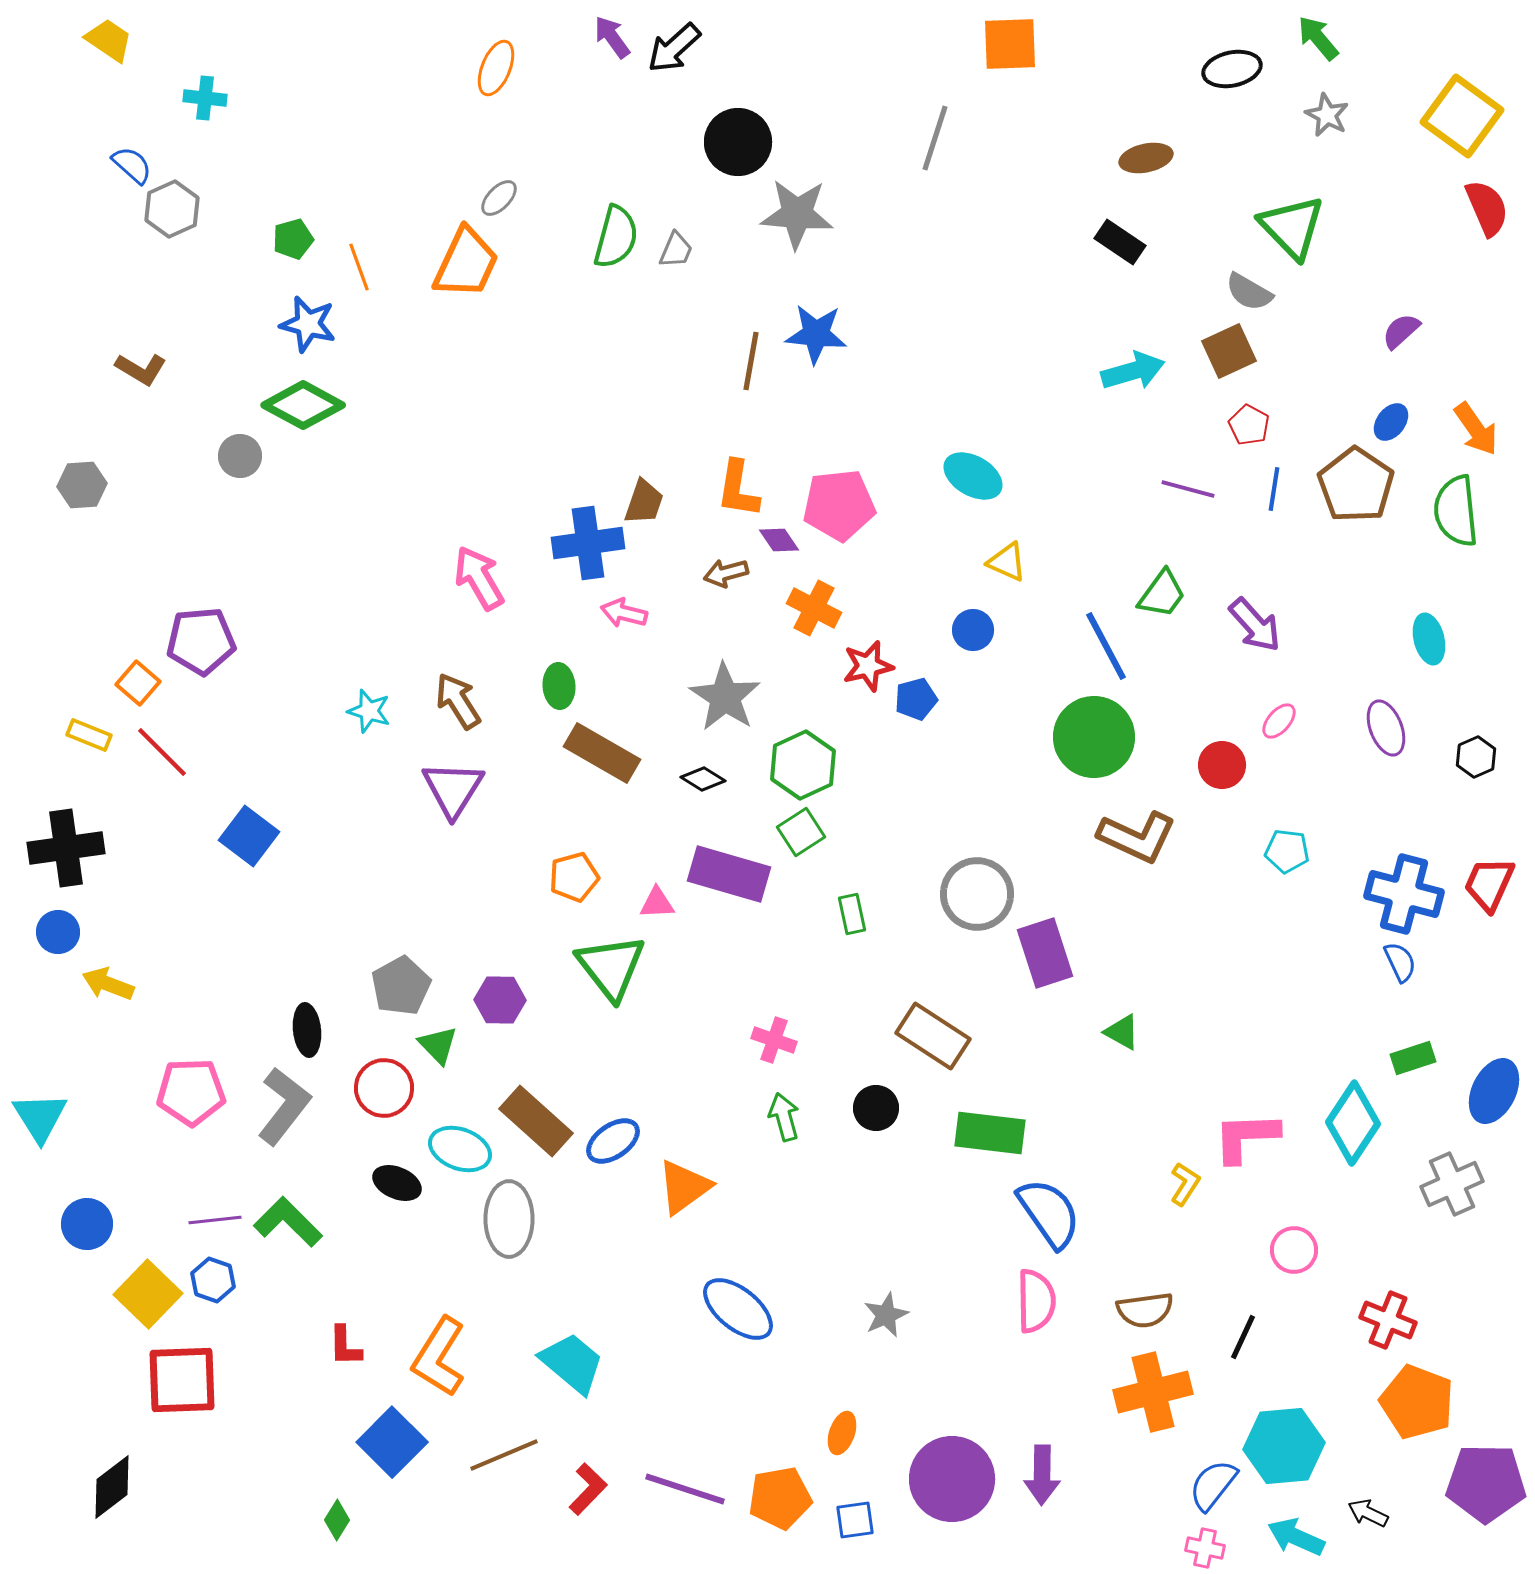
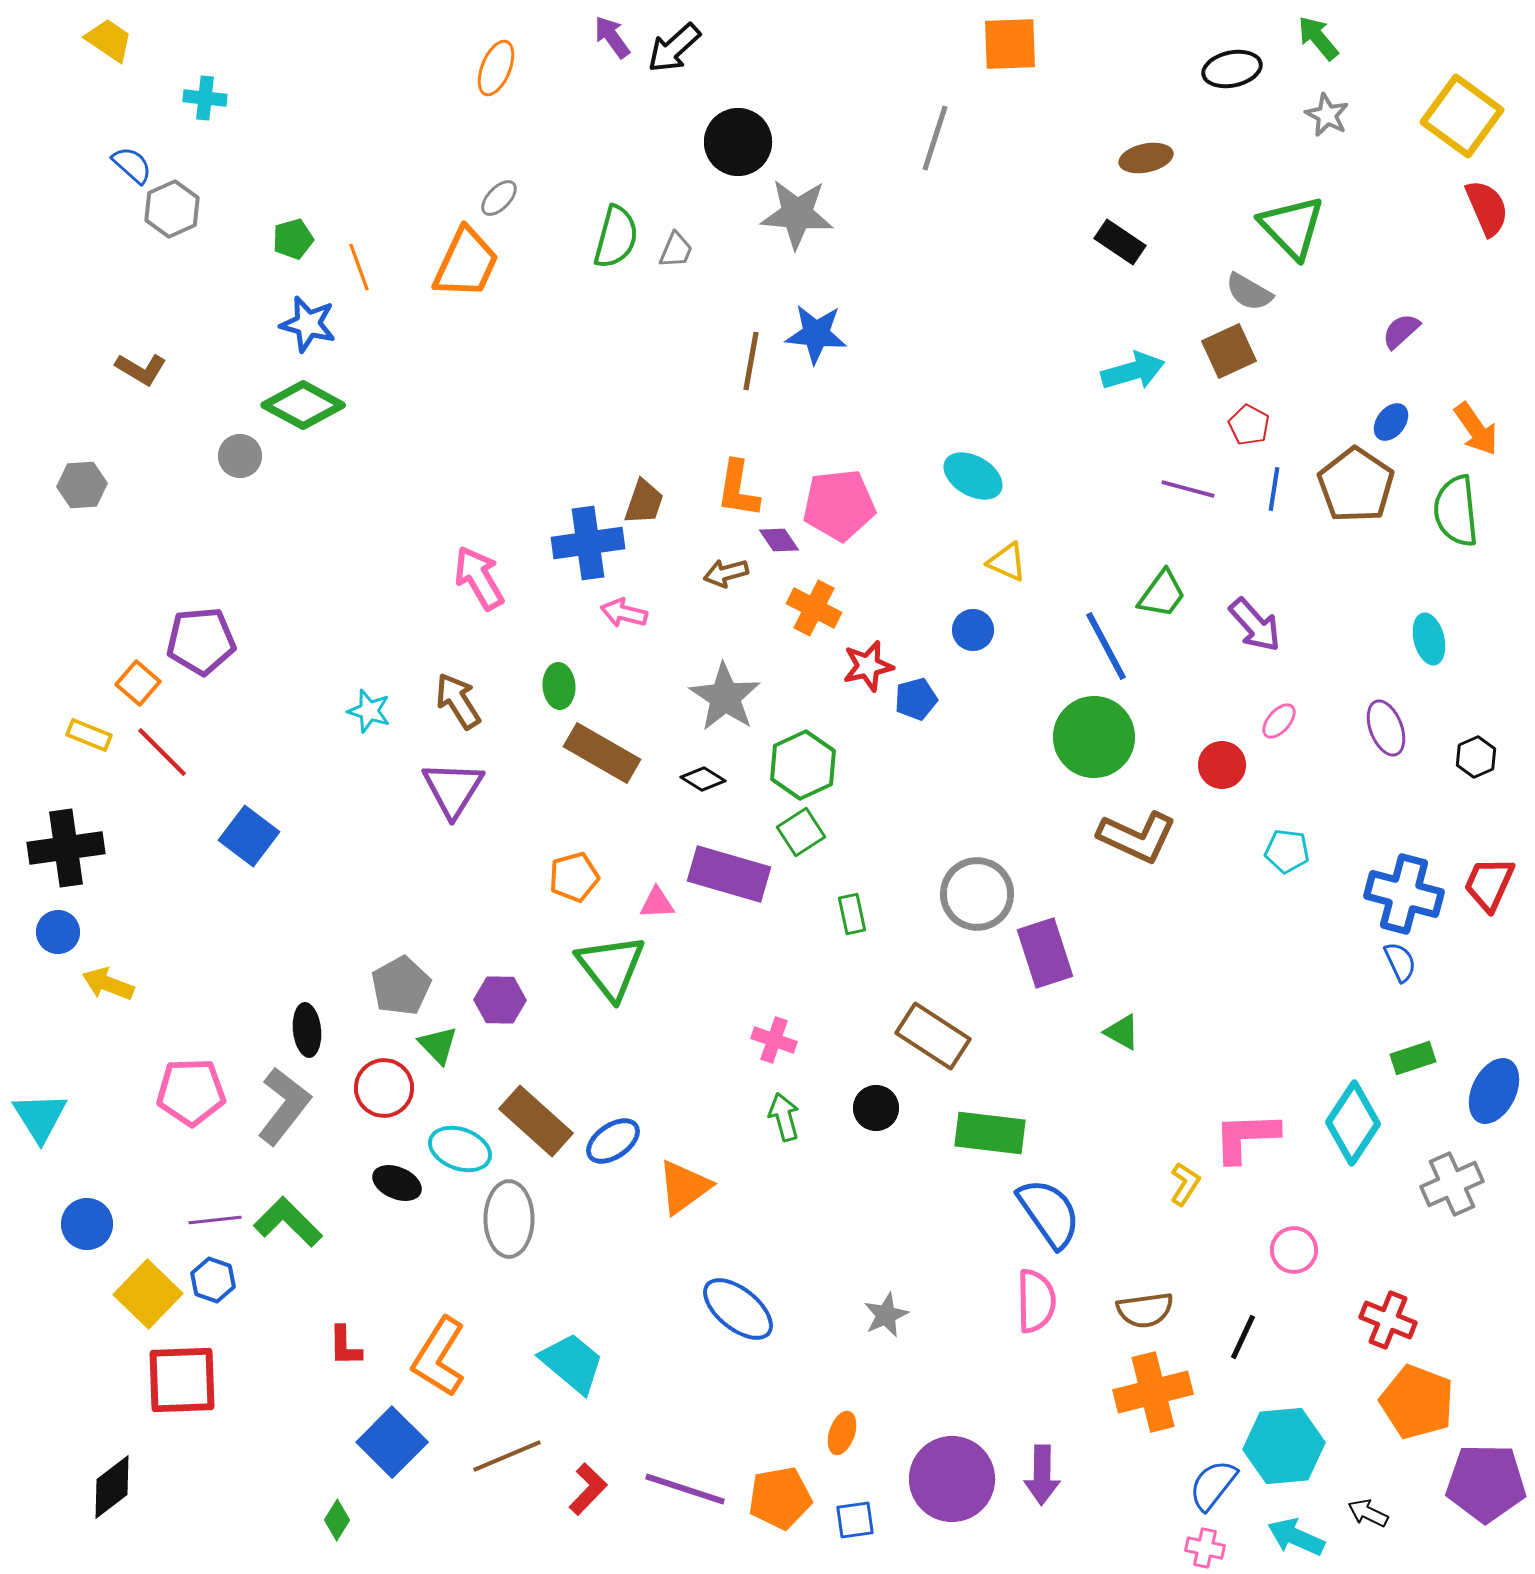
brown line at (504, 1455): moved 3 px right, 1 px down
